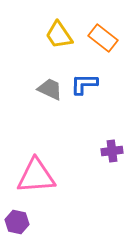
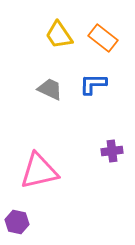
blue L-shape: moved 9 px right
pink triangle: moved 3 px right, 5 px up; rotated 9 degrees counterclockwise
